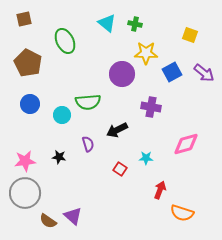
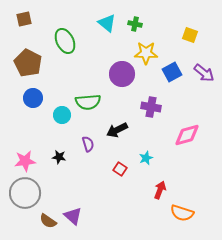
blue circle: moved 3 px right, 6 px up
pink diamond: moved 1 px right, 9 px up
cyan star: rotated 24 degrees counterclockwise
